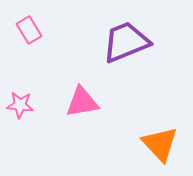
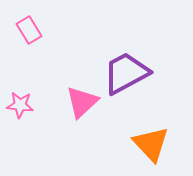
purple trapezoid: moved 31 px down; rotated 6 degrees counterclockwise
pink triangle: rotated 33 degrees counterclockwise
orange triangle: moved 9 px left
